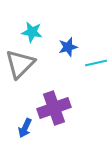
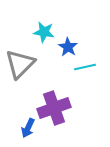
cyan star: moved 12 px right
blue star: rotated 24 degrees counterclockwise
cyan line: moved 11 px left, 4 px down
blue arrow: moved 3 px right
